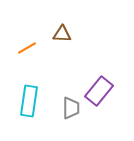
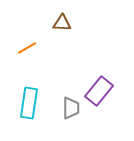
brown triangle: moved 11 px up
cyan rectangle: moved 2 px down
